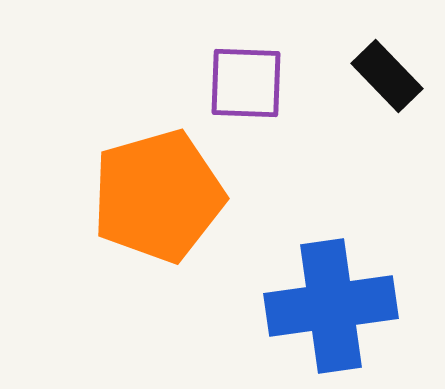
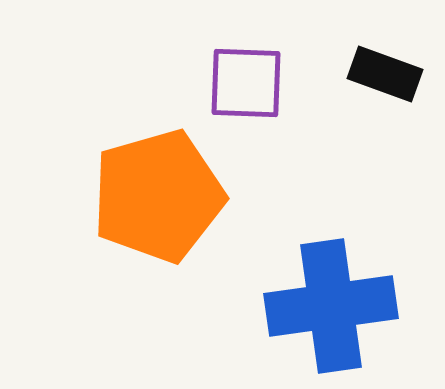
black rectangle: moved 2 px left, 2 px up; rotated 26 degrees counterclockwise
